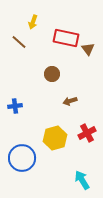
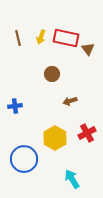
yellow arrow: moved 8 px right, 15 px down
brown line: moved 1 px left, 4 px up; rotated 35 degrees clockwise
yellow hexagon: rotated 15 degrees counterclockwise
blue circle: moved 2 px right, 1 px down
cyan arrow: moved 10 px left, 1 px up
